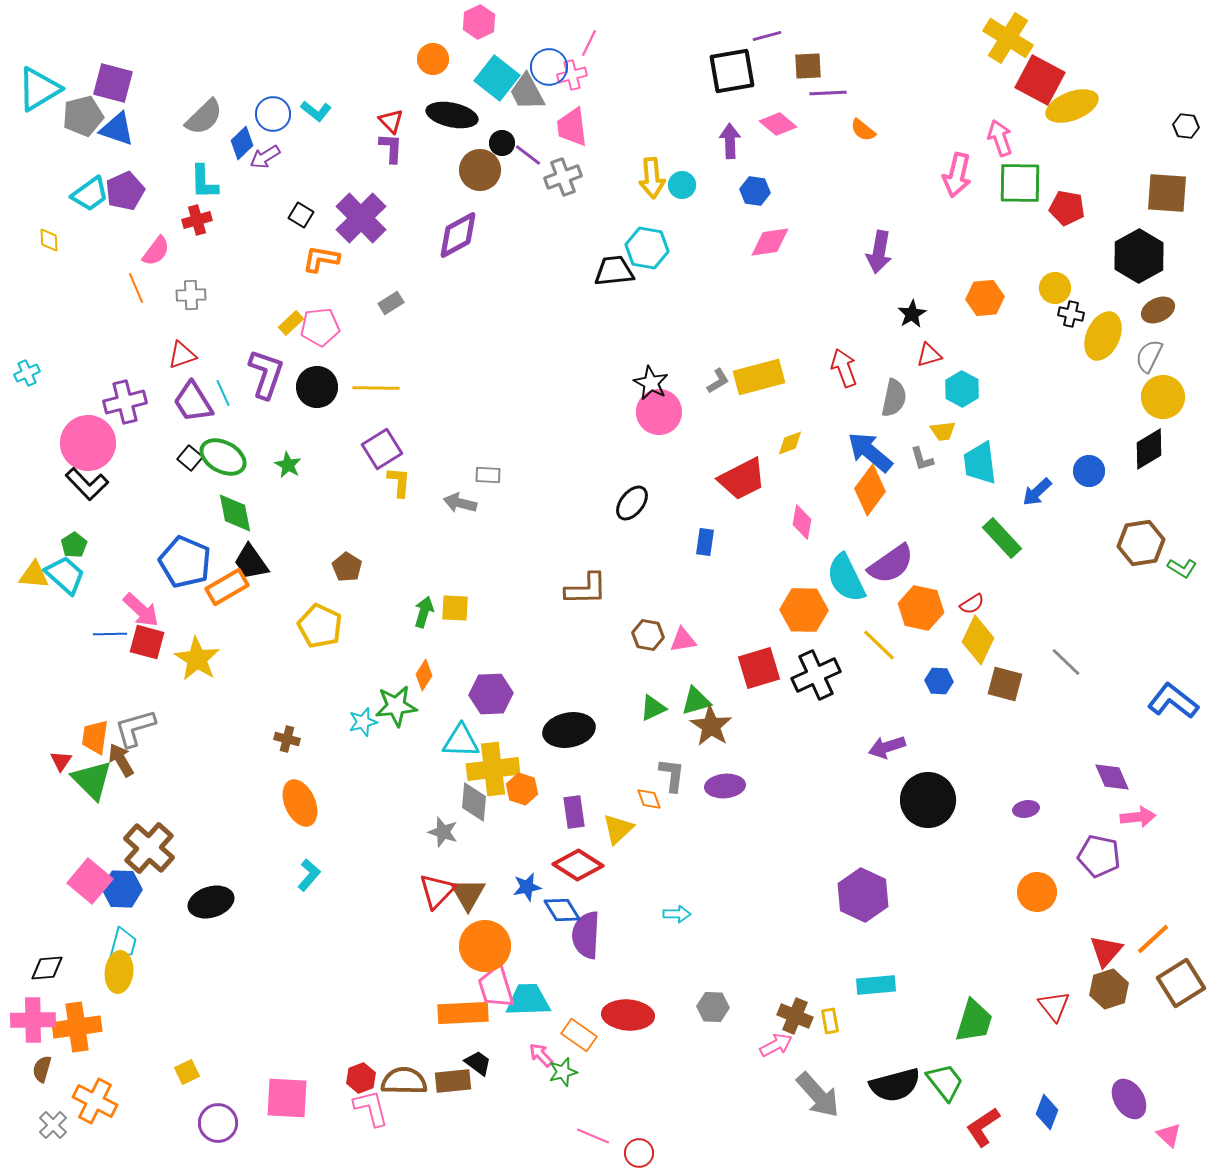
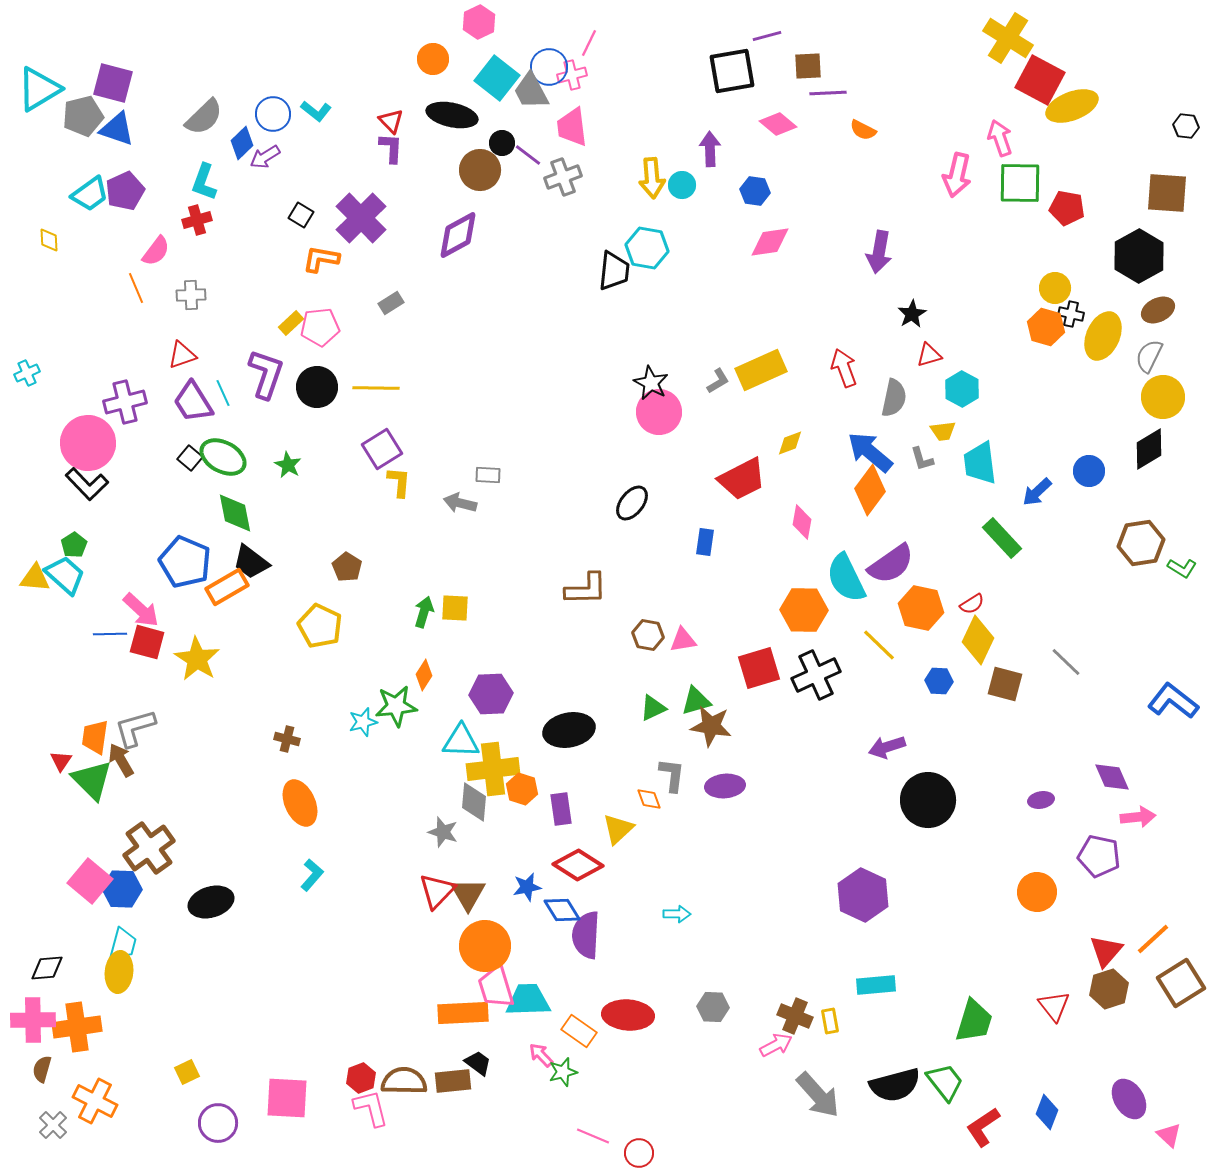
gray trapezoid at (527, 92): moved 4 px right, 1 px up
orange semicircle at (863, 130): rotated 12 degrees counterclockwise
purple arrow at (730, 141): moved 20 px left, 8 px down
cyan L-shape at (204, 182): rotated 21 degrees clockwise
black trapezoid at (614, 271): rotated 102 degrees clockwise
orange hexagon at (985, 298): moved 61 px right, 29 px down; rotated 21 degrees clockwise
yellow rectangle at (759, 377): moved 2 px right, 7 px up; rotated 9 degrees counterclockwise
black trapezoid at (251, 562): rotated 18 degrees counterclockwise
yellow triangle at (34, 575): moved 1 px right, 3 px down
brown star at (711, 726): rotated 24 degrees counterclockwise
purple ellipse at (1026, 809): moved 15 px right, 9 px up
purple rectangle at (574, 812): moved 13 px left, 3 px up
brown cross at (149, 848): rotated 12 degrees clockwise
cyan L-shape at (309, 875): moved 3 px right
orange rectangle at (579, 1035): moved 4 px up
